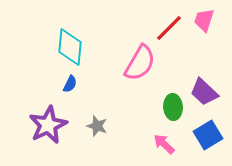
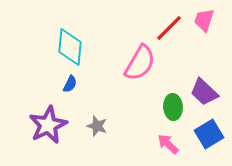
blue square: moved 1 px right, 1 px up
pink arrow: moved 4 px right
